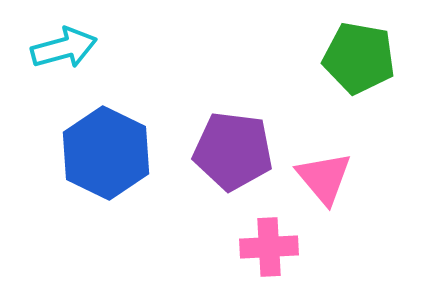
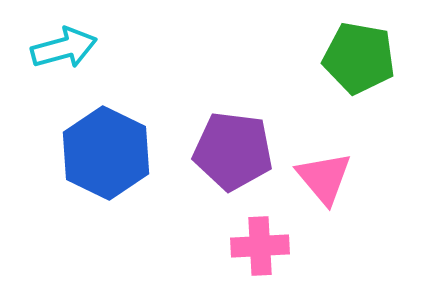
pink cross: moved 9 px left, 1 px up
